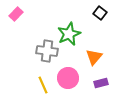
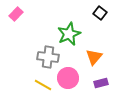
gray cross: moved 1 px right, 6 px down
yellow line: rotated 36 degrees counterclockwise
